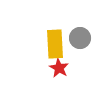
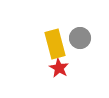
yellow rectangle: rotated 12 degrees counterclockwise
